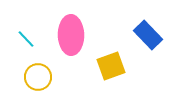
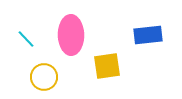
blue rectangle: rotated 52 degrees counterclockwise
yellow square: moved 4 px left; rotated 12 degrees clockwise
yellow circle: moved 6 px right
